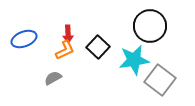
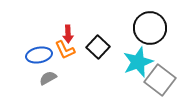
black circle: moved 2 px down
blue ellipse: moved 15 px right, 16 px down; rotated 10 degrees clockwise
orange L-shape: rotated 90 degrees clockwise
cyan star: moved 4 px right, 2 px down; rotated 12 degrees counterclockwise
gray semicircle: moved 5 px left
